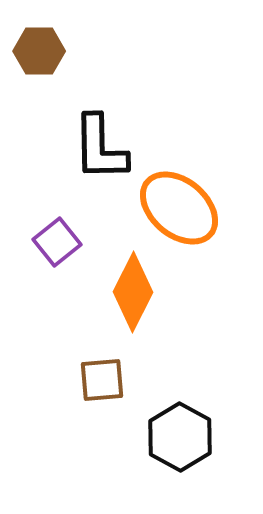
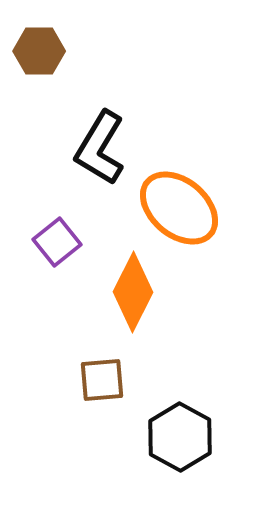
black L-shape: rotated 32 degrees clockwise
